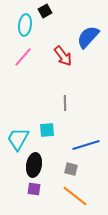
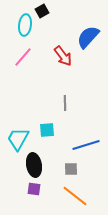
black square: moved 3 px left
black ellipse: rotated 20 degrees counterclockwise
gray square: rotated 16 degrees counterclockwise
